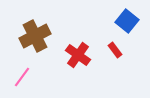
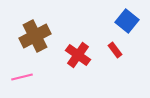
pink line: rotated 40 degrees clockwise
